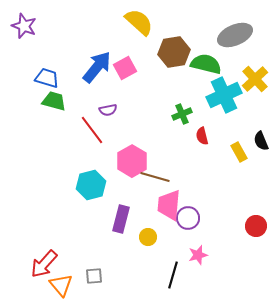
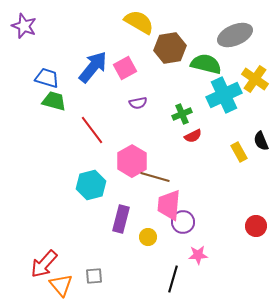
yellow semicircle: rotated 12 degrees counterclockwise
brown hexagon: moved 4 px left, 4 px up
blue arrow: moved 4 px left
yellow cross: rotated 12 degrees counterclockwise
purple semicircle: moved 30 px right, 7 px up
red semicircle: moved 9 px left; rotated 102 degrees counterclockwise
purple circle: moved 5 px left, 4 px down
pink star: rotated 12 degrees clockwise
black line: moved 4 px down
